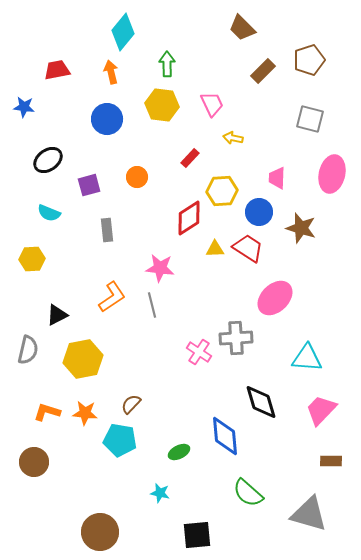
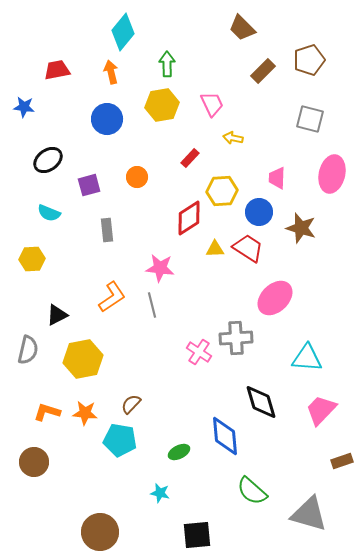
yellow hexagon at (162, 105): rotated 16 degrees counterclockwise
brown rectangle at (331, 461): moved 11 px right; rotated 20 degrees counterclockwise
green semicircle at (248, 493): moved 4 px right, 2 px up
